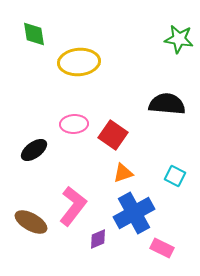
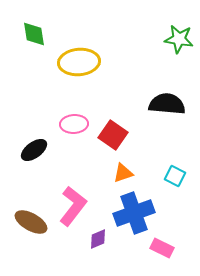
blue cross: rotated 9 degrees clockwise
